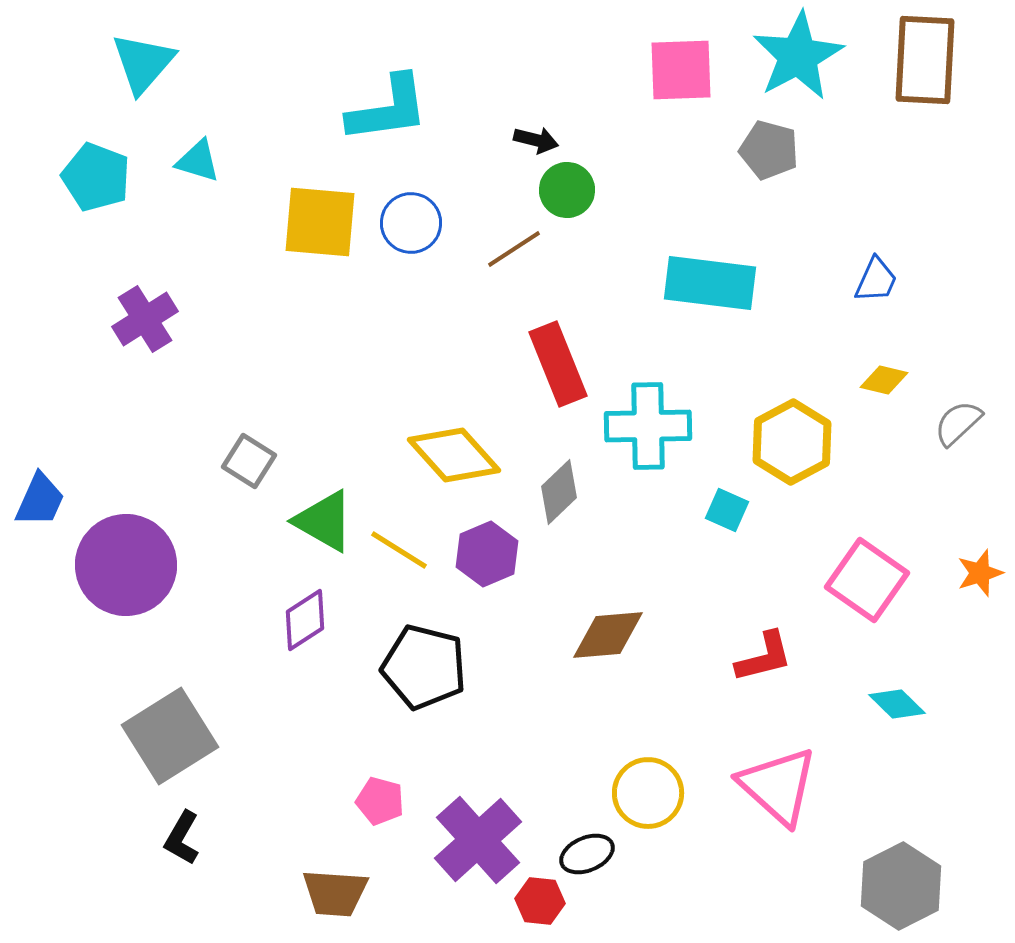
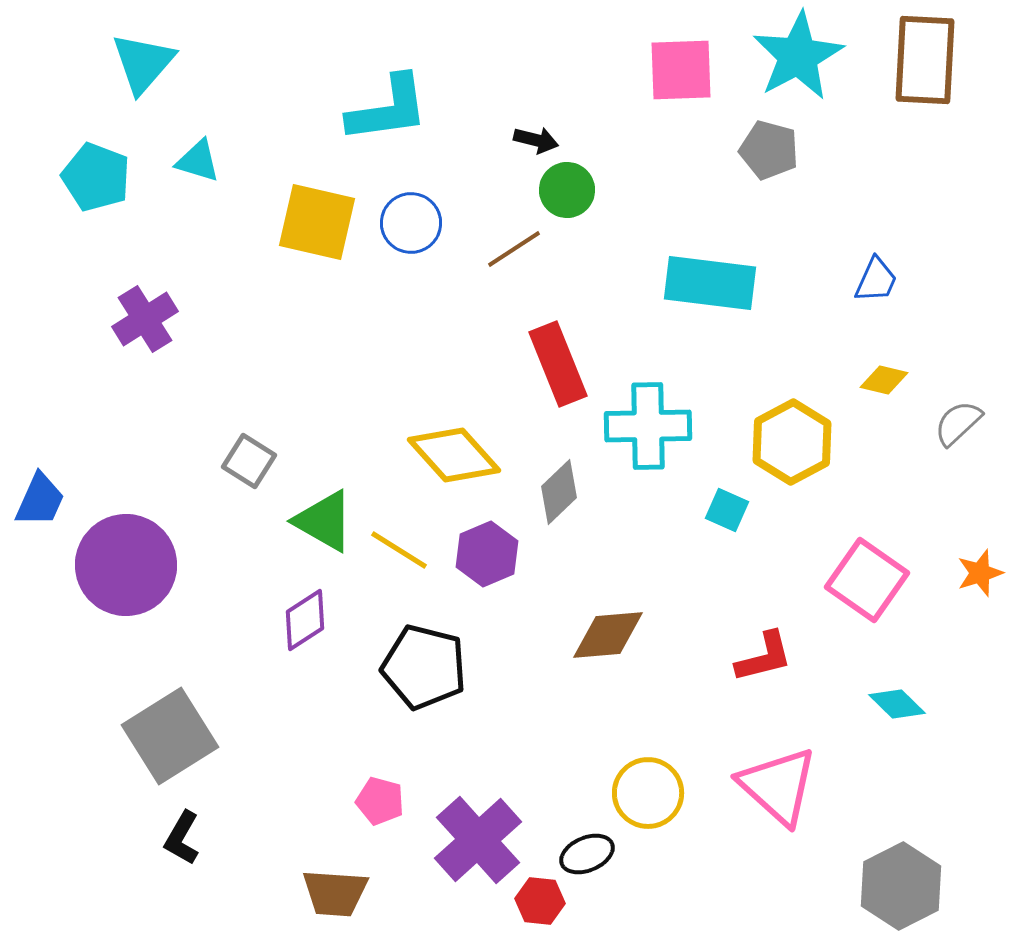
yellow square at (320, 222): moved 3 px left; rotated 8 degrees clockwise
